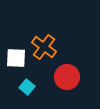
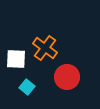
orange cross: moved 1 px right, 1 px down
white square: moved 1 px down
